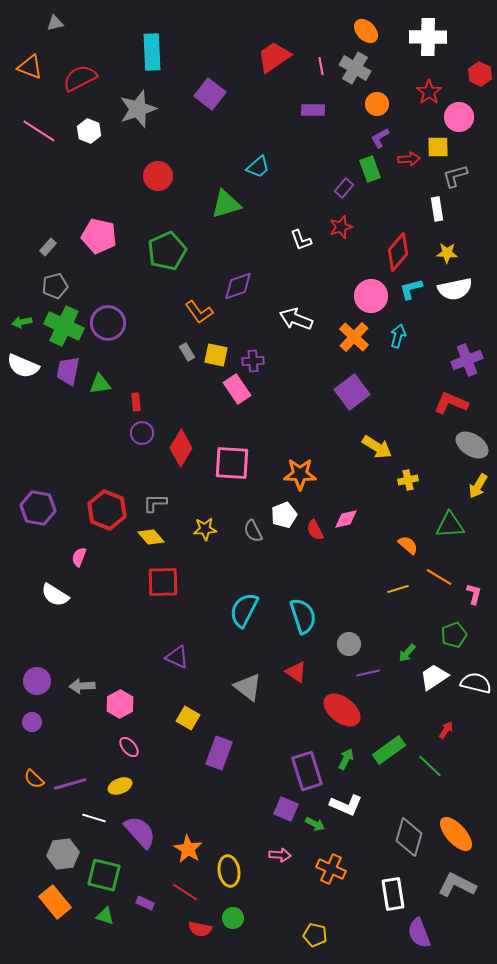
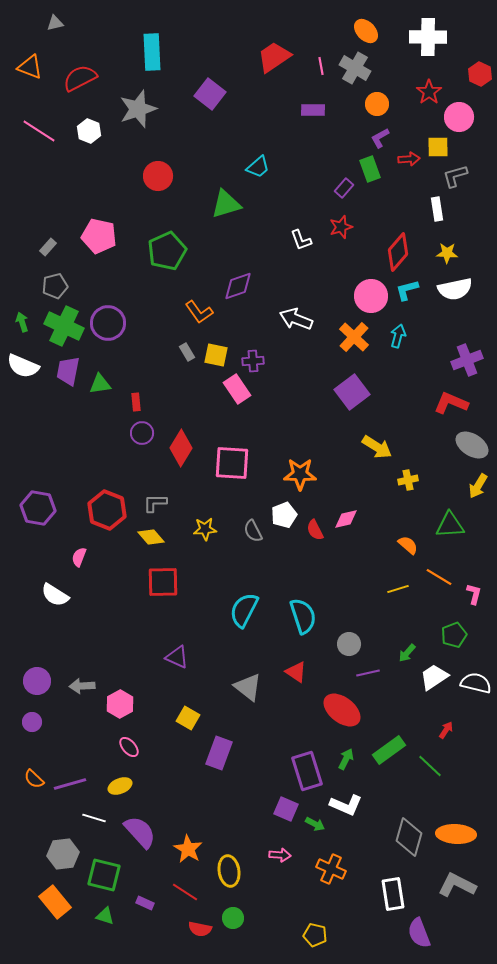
cyan L-shape at (411, 289): moved 4 px left, 1 px down
green arrow at (22, 322): rotated 84 degrees clockwise
orange ellipse at (456, 834): rotated 45 degrees counterclockwise
